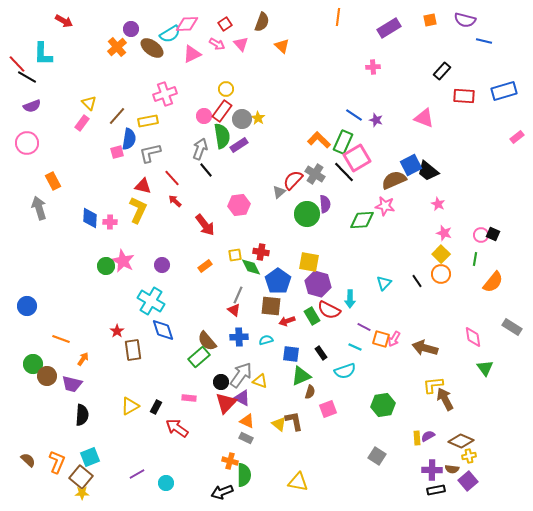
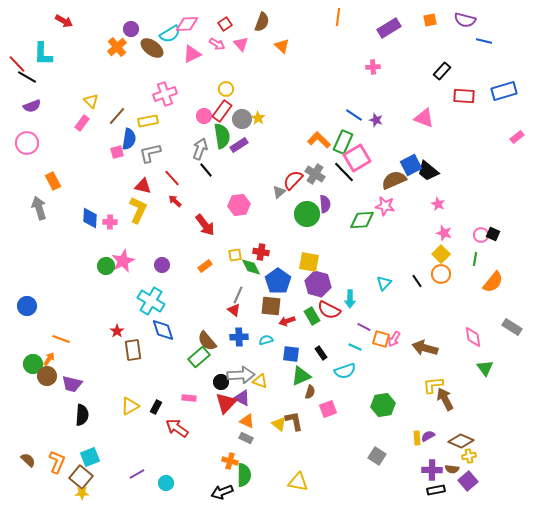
yellow triangle at (89, 103): moved 2 px right, 2 px up
pink star at (123, 261): rotated 20 degrees clockwise
orange arrow at (83, 359): moved 34 px left
gray arrow at (241, 375): rotated 52 degrees clockwise
